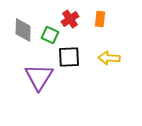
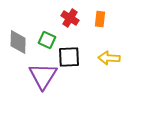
red cross: moved 1 px up; rotated 24 degrees counterclockwise
gray diamond: moved 5 px left, 12 px down
green square: moved 3 px left, 5 px down
purple triangle: moved 4 px right, 1 px up
